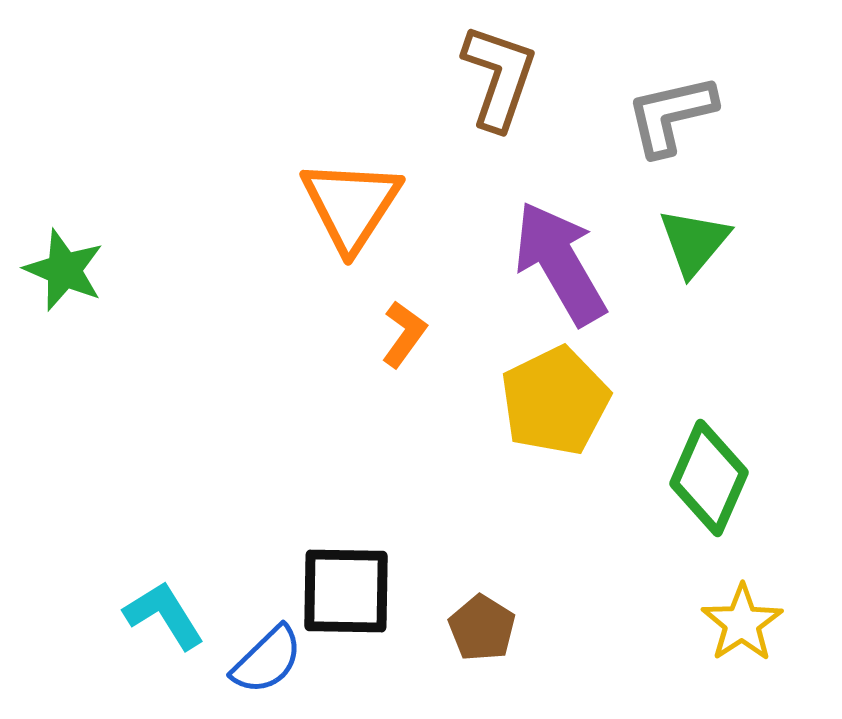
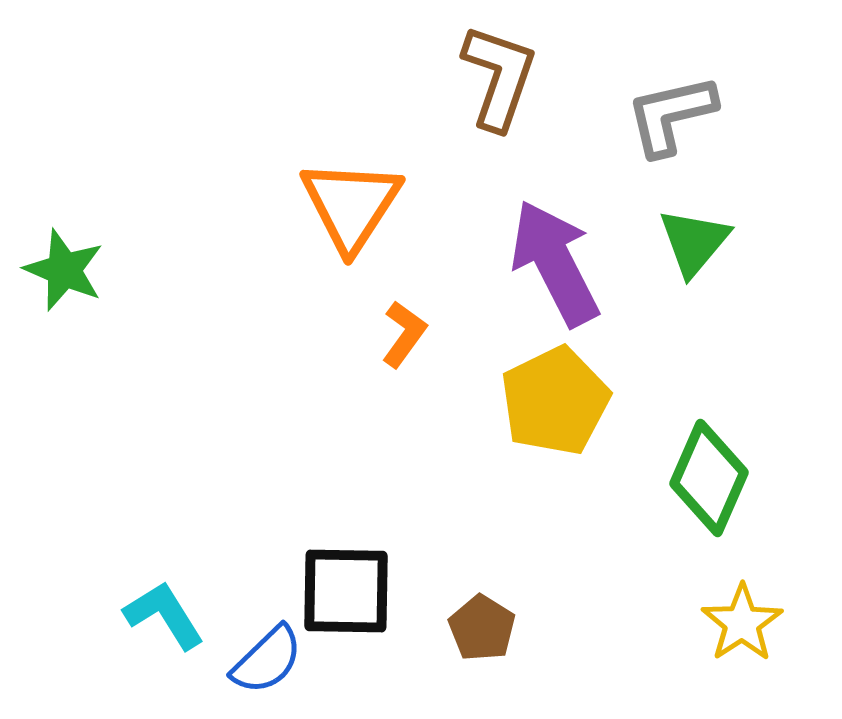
purple arrow: moved 5 px left; rotated 3 degrees clockwise
